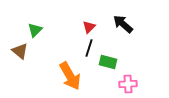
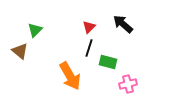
pink cross: rotated 12 degrees counterclockwise
